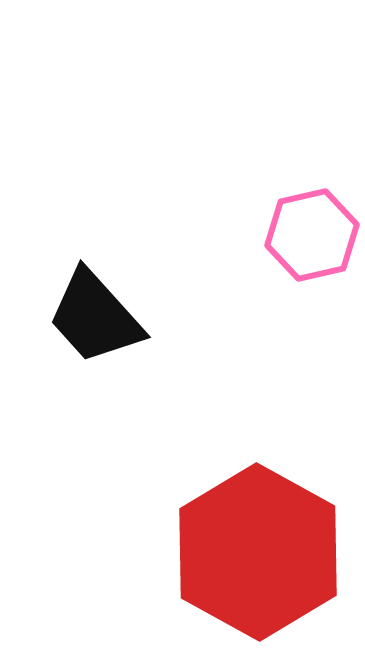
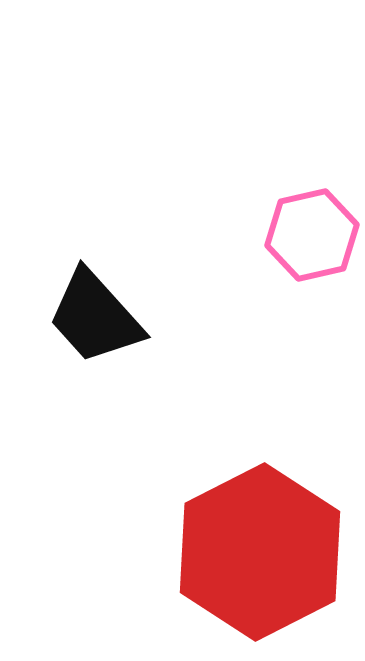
red hexagon: moved 2 px right; rotated 4 degrees clockwise
